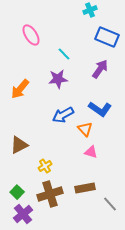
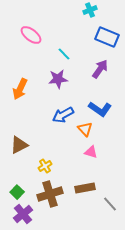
pink ellipse: rotated 20 degrees counterclockwise
orange arrow: rotated 15 degrees counterclockwise
